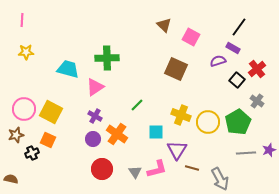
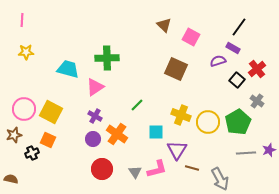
brown star: moved 2 px left
